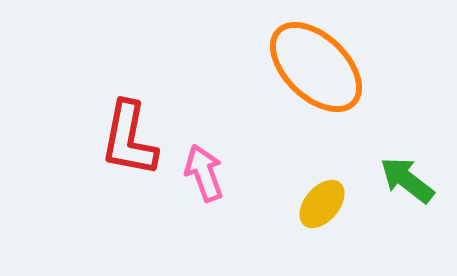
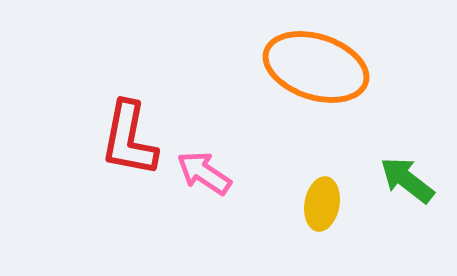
orange ellipse: rotated 26 degrees counterclockwise
pink arrow: rotated 36 degrees counterclockwise
yellow ellipse: rotated 30 degrees counterclockwise
